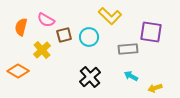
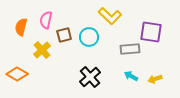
pink semicircle: rotated 72 degrees clockwise
gray rectangle: moved 2 px right
orange diamond: moved 1 px left, 3 px down
yellow arrow: moved 9 px up
